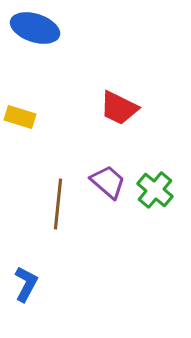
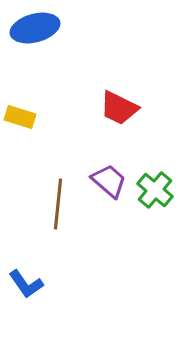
blue ellipse: rotated 33 degrees counterclockwise
purple trapezoid: moved 1 px right, 1 px up
blue L-shape: rotated 117 degrees clockwise
